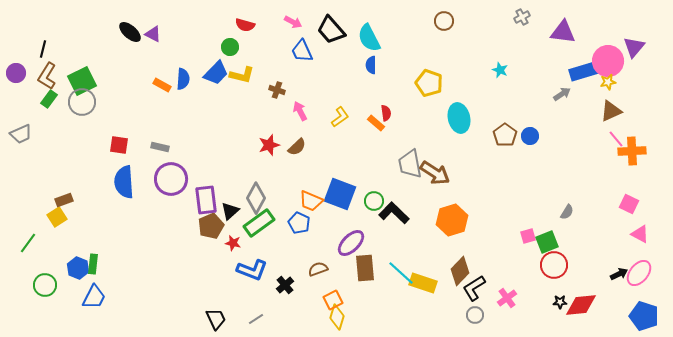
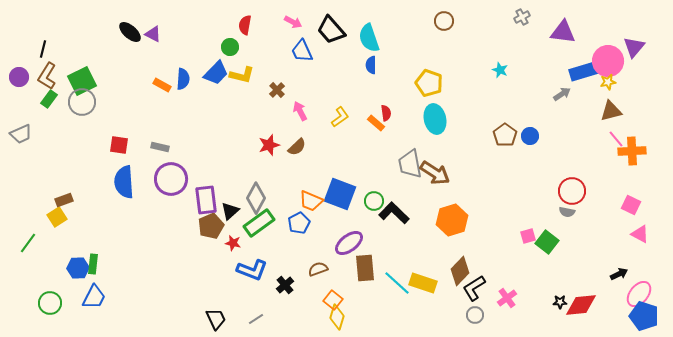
red semicircle at (245, 25): rotated 84 degrees clockwise
cyan semicircle at (369, 38): rotated 8 degrees clockwise
purple circle at (16, 73): moved 3 px right, 4 px down
brown cross at (277, 90): rotated 28 degrees clockwise
brown triangle at (611, 111): rotated 10 degrees clockwise
cyan ellipse at (459, 118): moved 24 px left, 1 px down
pink square at (629, 204): moved 2 px right, 1 px down
gray semicircle at (567, 212): rotated 70 degrees clockwise
blue pentagon at (299, 223): rotated 20 degrees clockwise
green square at (547, 242): rotated 30 degrees counterclockwise
purple ellipse at (351, 243): moved 2 px left; rotated 8 degrees clockwise
red circle at (554, 265): moved 18 px right, 74 px up
blue hexagon at (78, 268): rotated 25 degrees counterclockwise
cyan line at (401, 273): moved 4 px left, 10 px down
pink ellipse at (639, 273): moved 21 px down
green circle at (45, 285): moved 5 px right, 18 px down
orange square at (333, 300): rotated 24 degrees counterclockwise
